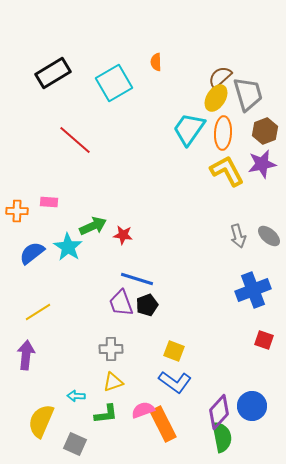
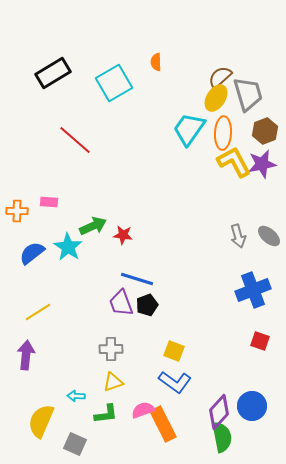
yellow L-shape: moved 7 px right, 9 px up
red square: moved 4 px left, 1 px down
